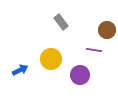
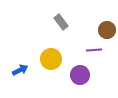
purple line: rotated 14 degrees counterclockwise
